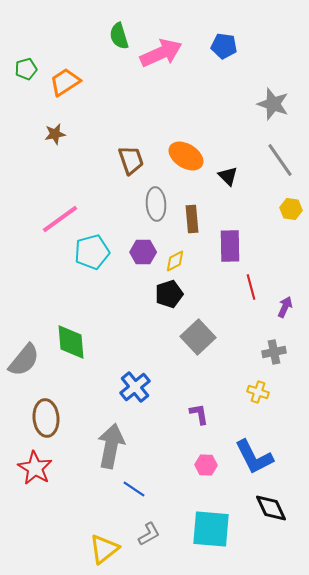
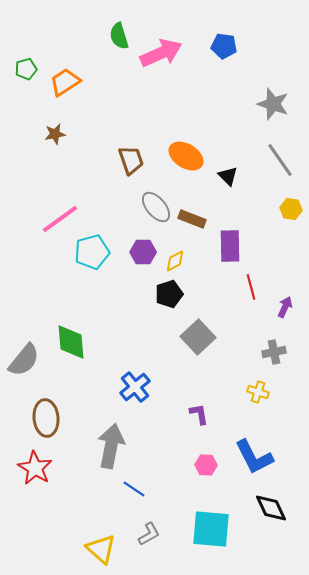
gray ellipse: moved 3 px down; rotated 36 degrees counterclockwise
brown rectangle: rotated 64 degrees counterclockwise
yellow triangle: moved 3 px left; rotated 40 degrees counterclockwise
